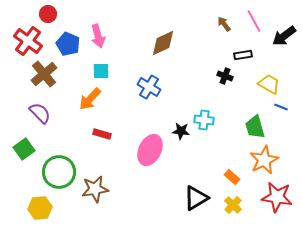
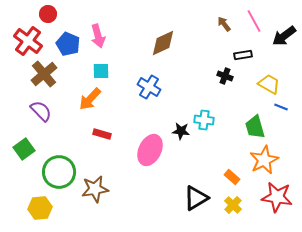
purple semicircle: moved 1 px right, 2 px up
